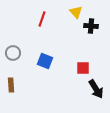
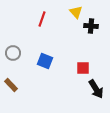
brown rectangle: rotated 40 degrees counterclockwise
